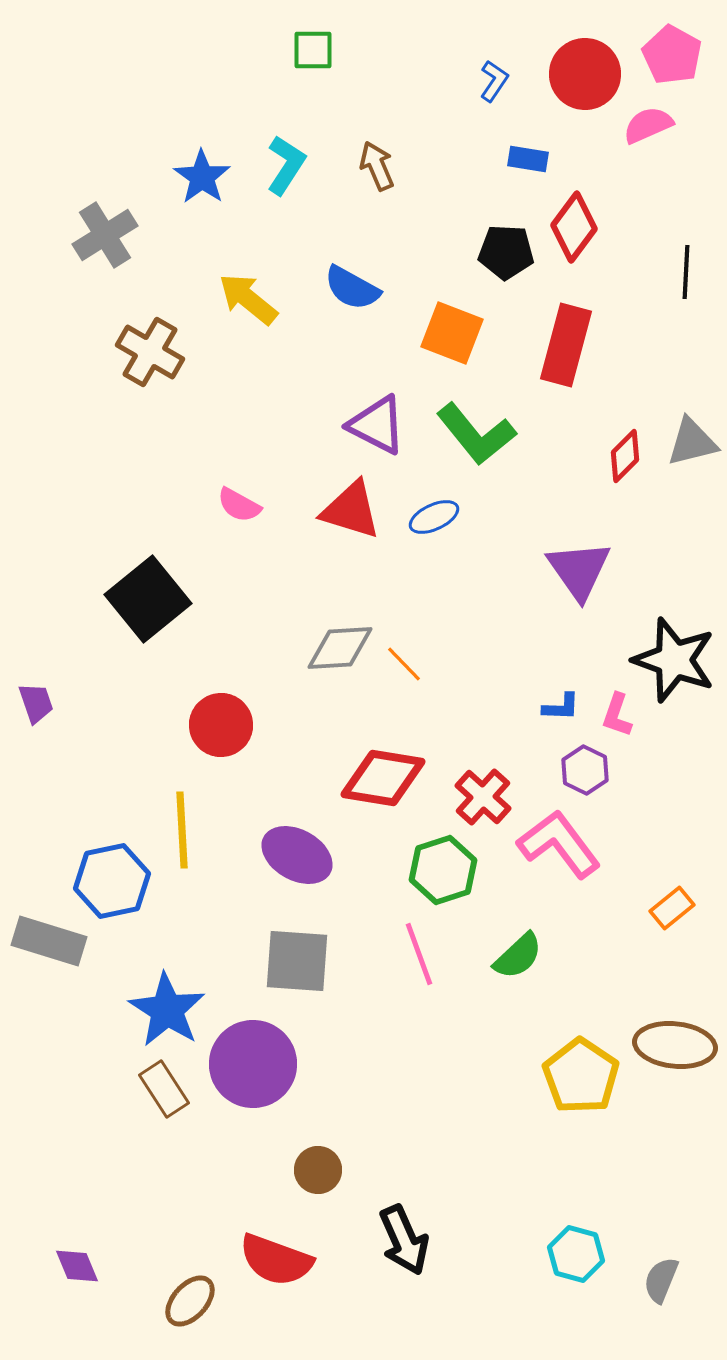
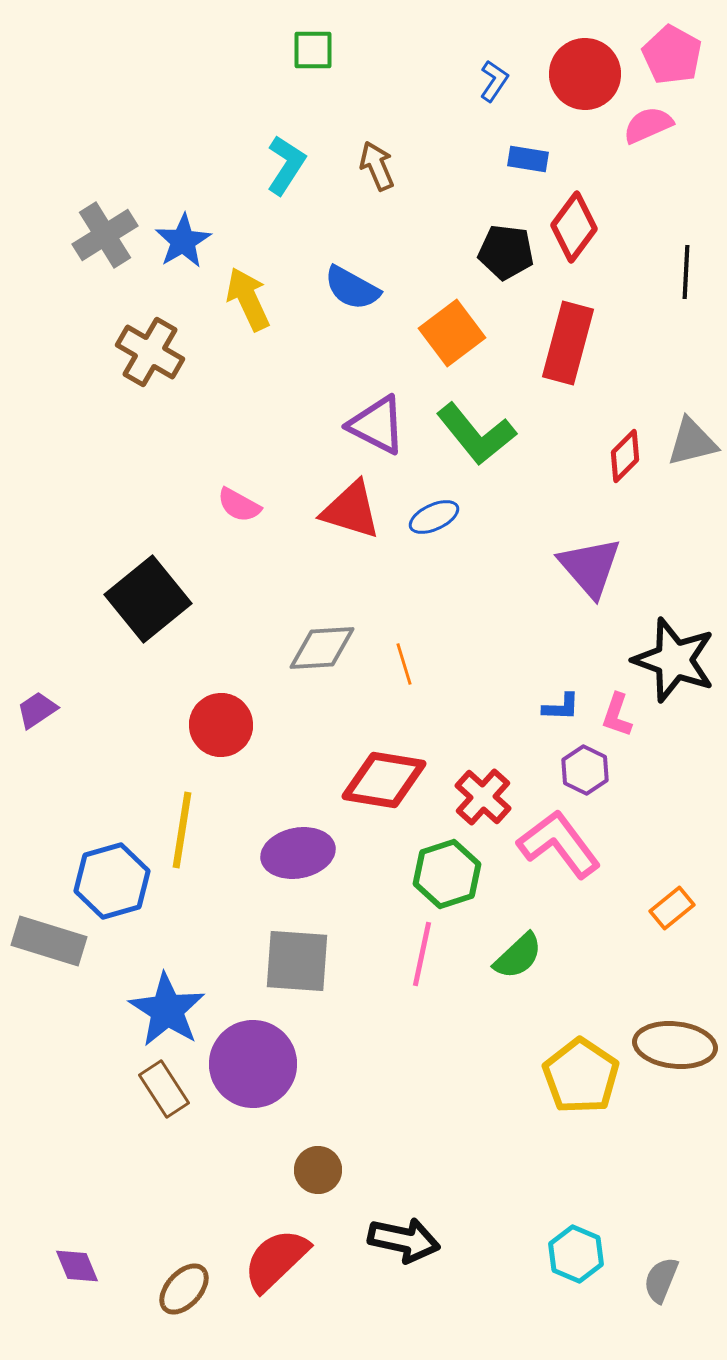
blue star at (202, 177): moved 19 px left, 64 px down; rotated 6 degrees clockwise
black pentagon at (506, 252): rotated 4 degrees clockwise
yellow arrow at (248, 299): rotated 26 degrees clockwise
orange square at (452, 333): rotated 32 degrees clockwise
red rectangle at (566, 345): moved 2 px right, 2 px up
purple triangle at (579, 570): moved 11 px right, 3 px up; rotated 6 degrees counterclockwise
gray diamond at (340, 648): moved 18 px left
orange line at (404, 664): rotated 27 degrees clockwise
purple trapezoid at (36, 703): moved 1 px right, 7 px down; rotated 105 degrees counterclockwise
red diamond at (383, 778): moved 1 px right, 2 px down
yellow line at (182, 830): rotated 12 degrees clockwise
purple ellipse at (297, 855): moved 1 px right, 2 px up; rotated 40 degrees counterclockwise
green hexagon at (443, 870): moved 4 px right, 4 px down
blue hexagon at (112, 881): rotated 4 degrees counterclockwise
pink line at (419, 954): moved 3 px right; rotated 32 degrees clockwise
black arrow at (404, 1240): rotated 54 degrees counterclockwise
cyan hexagon at (576, 1254): rotated 8 degrees clockwise
red semicircle at (276, 1260): rotated 116 degrees clockwise
brown ellipse at (190, 1301): moved 6 px left, 12 px up
